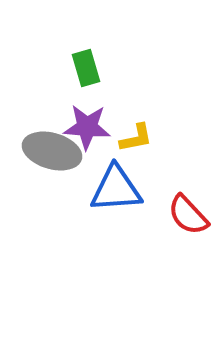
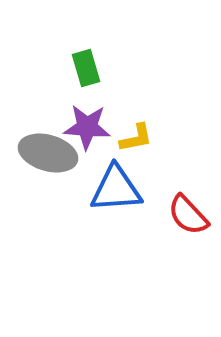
gray ellipse: moved 4 px left, 2 px down
